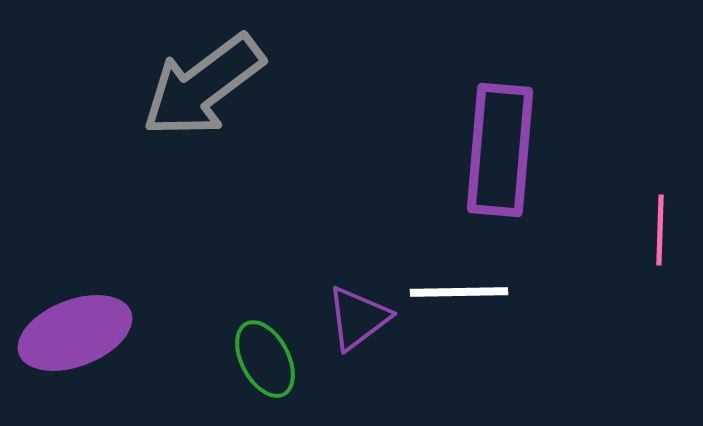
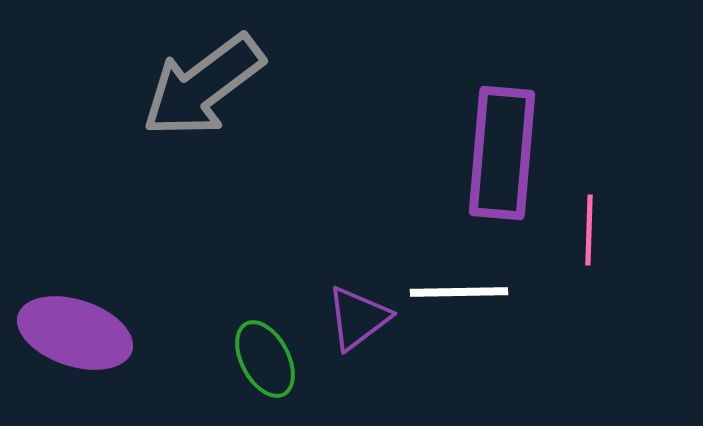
purple rectangle: moved 2 px right, 3 px down
pink line: moved 71 px left
purple ellipse: rotated 39 degrees clockwise
